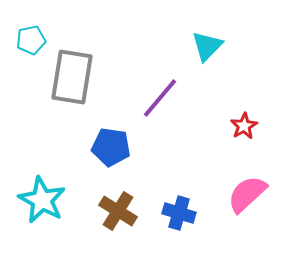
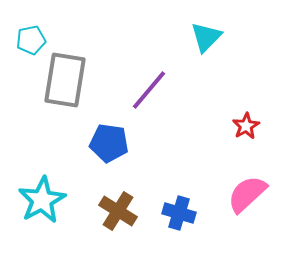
cyan triangle: moved 1 px left, 9 px up
gray rectangle: moved 7 px left, 3 px down
purple line: moved 11 px left, 8 px up
red star: moved 2 px right
blue pentagon: moved 2 px left, 4 px up
cyan star: rotated 15 degrees clockwise
